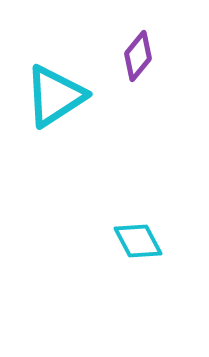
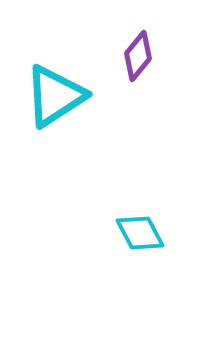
cyan diamond: moved 2 px right, 8 px up
